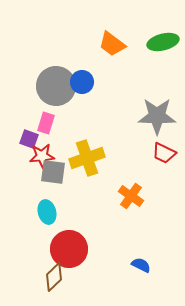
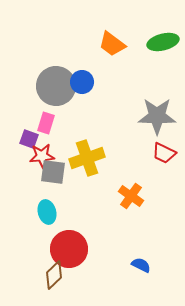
brown diamond: moved 2 px up
